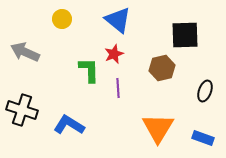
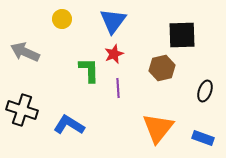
blue triangle: moved 5 px left, 1 px down; rotated 28 degrees clockwise
black square: moved 3 px left
orange triangle: rotated 8 degrees clockwise
